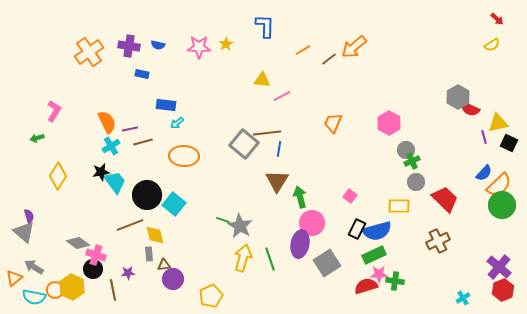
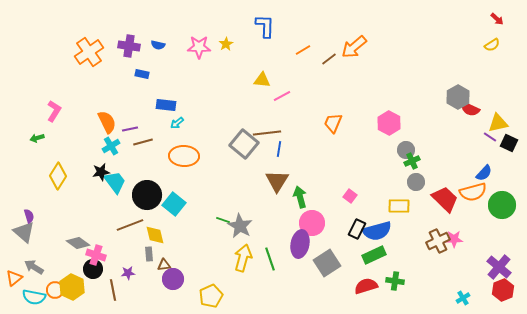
purple line at (484, 137): moved 6 px right; rotated 40 degrees counterclockwise
orange semicircle at (499, 185): moved 26 px left, 7 px down; rotated 28 degrees clockwise
pink star at (379, 274): moved 75 px right, 35 px up
